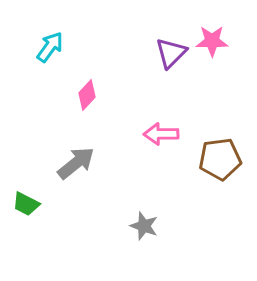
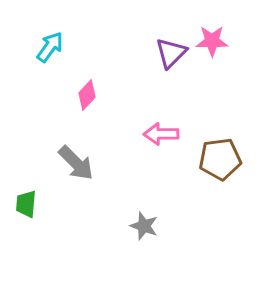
gray arrow: rotated 84 degrees clockwise
green trapezoid: rotated 68 degrees clockwise
